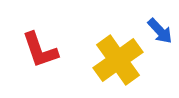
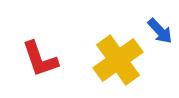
red L-shape: moved 9 px down
